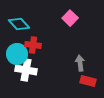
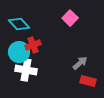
red cross: rotated 28 degrees counterclockwise
cyan circle: moved 2 px right, 2 px up
gray arrow: rotated 56 degrees clockwise
